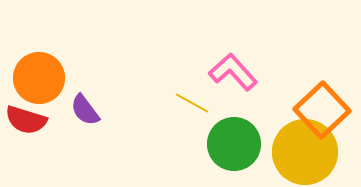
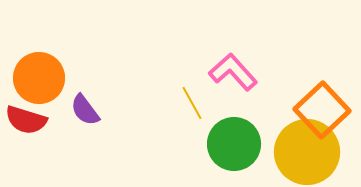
yellow line: rotated 32 degrees clockwise
yellow circle: moved 2 px right
